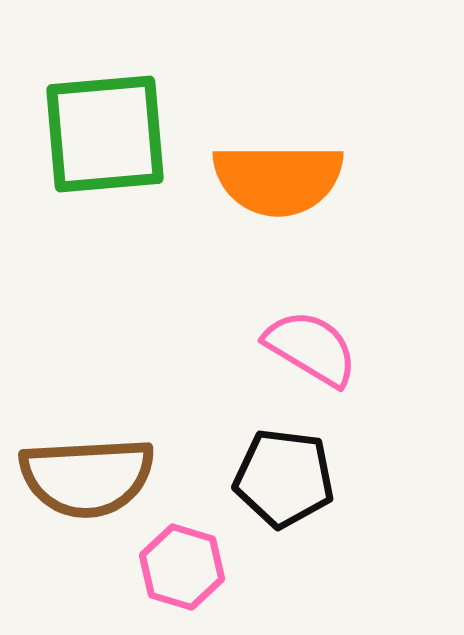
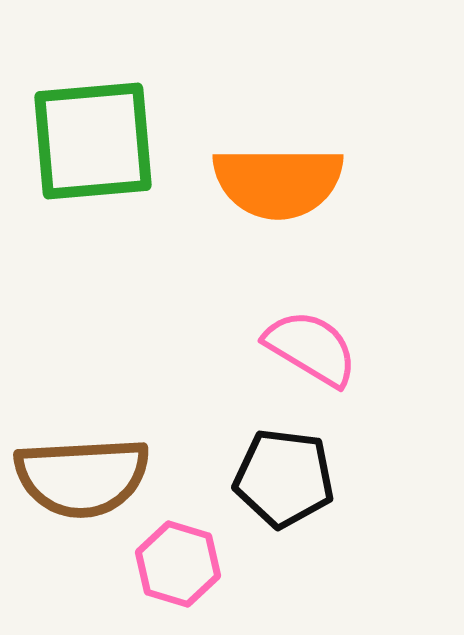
green square: moved 12 px left, 7 px down
orange semicircle: moved 3 px down
brown semicircle: moved 5 px left
pink hexagon: moved 4 px left, 3 px up
